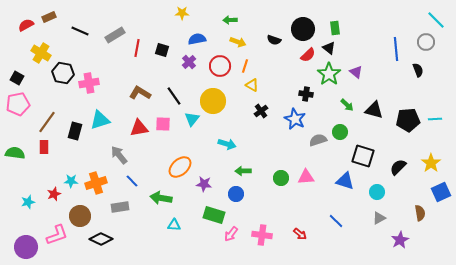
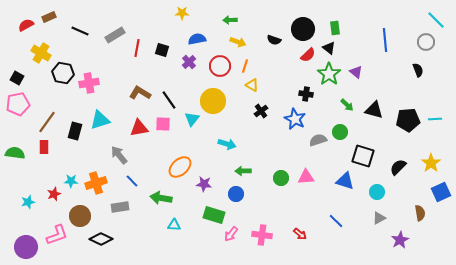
blue line at (396, 49): moved 11 px left, 9 px up
black line at (174, 96): moved 5 px left, 4 px down
